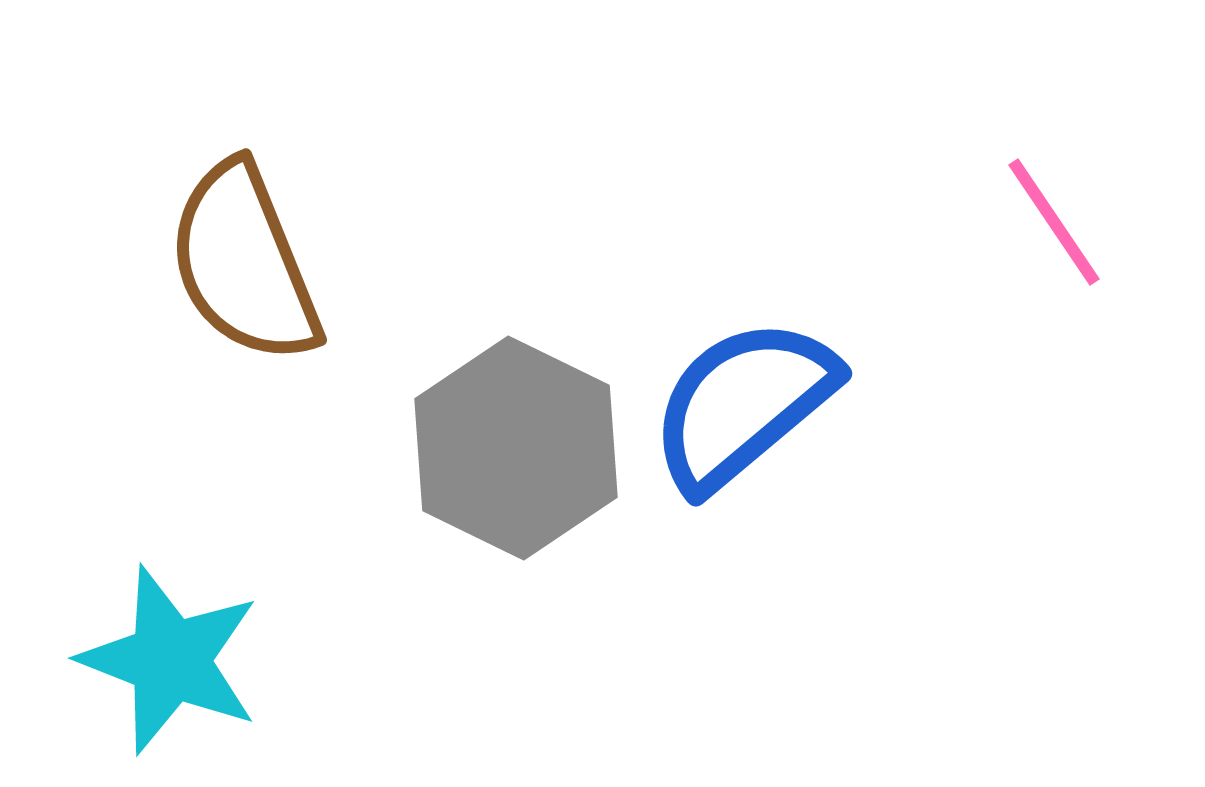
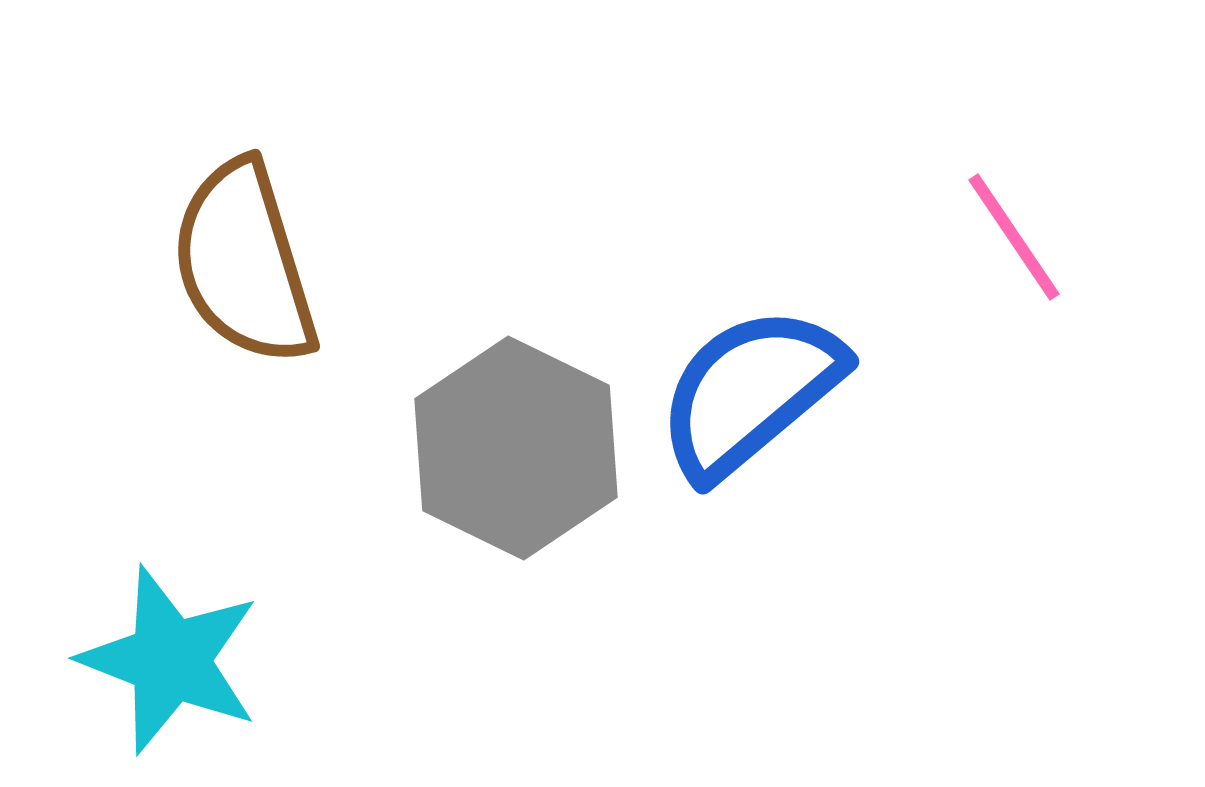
pink line: moved 40 px left, 15 px down
brown semicircle: rotated 5 degrees clockwise
blue semicircle: moved 7 px right, 12 px up
